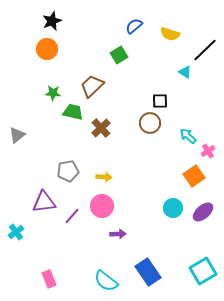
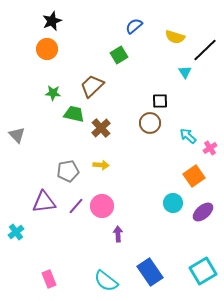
yellow semicircle: moved 5 px right, 3 px down
cyan triangle: rotated 24 degrees clockwise
green trapezoid: moved 1 px right, 2 px down
gray triangle: rotated 36 degrees counterclockwise
pink cross: moved 2 px right, 3 px up
yellow arrow: moved 3 px left, 12 px up
cyan circle: moved 5 px up
purple line: moved 4 px right, 10 px up
purple arrow: rotated 91 degrees counterclockwise
blue rectangle: moved 2 px right
